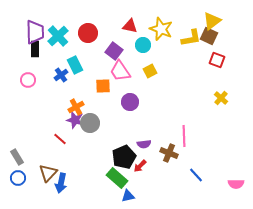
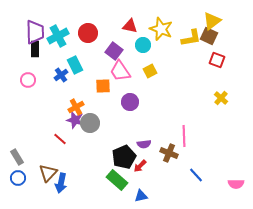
cyan cross: rotated 15 degrees clockwise
green rectangle: moved 2 px down
blue triangle: moved 13 px right
